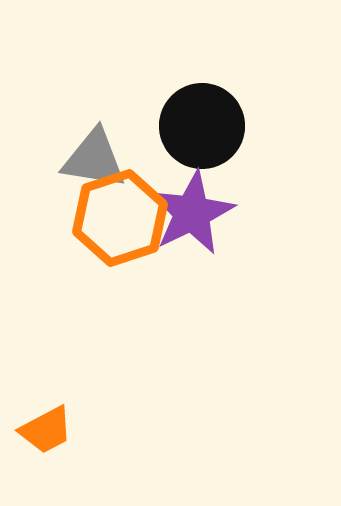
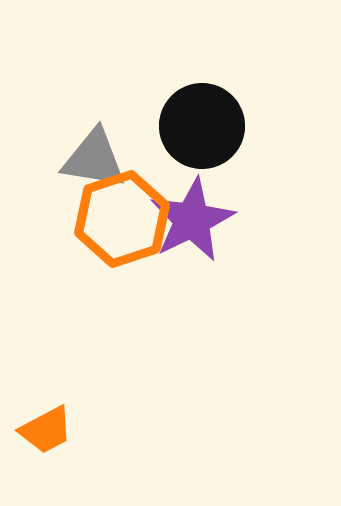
purple star: moved 7 px down
orange hexagon: moved 2 px right, 1 px down
